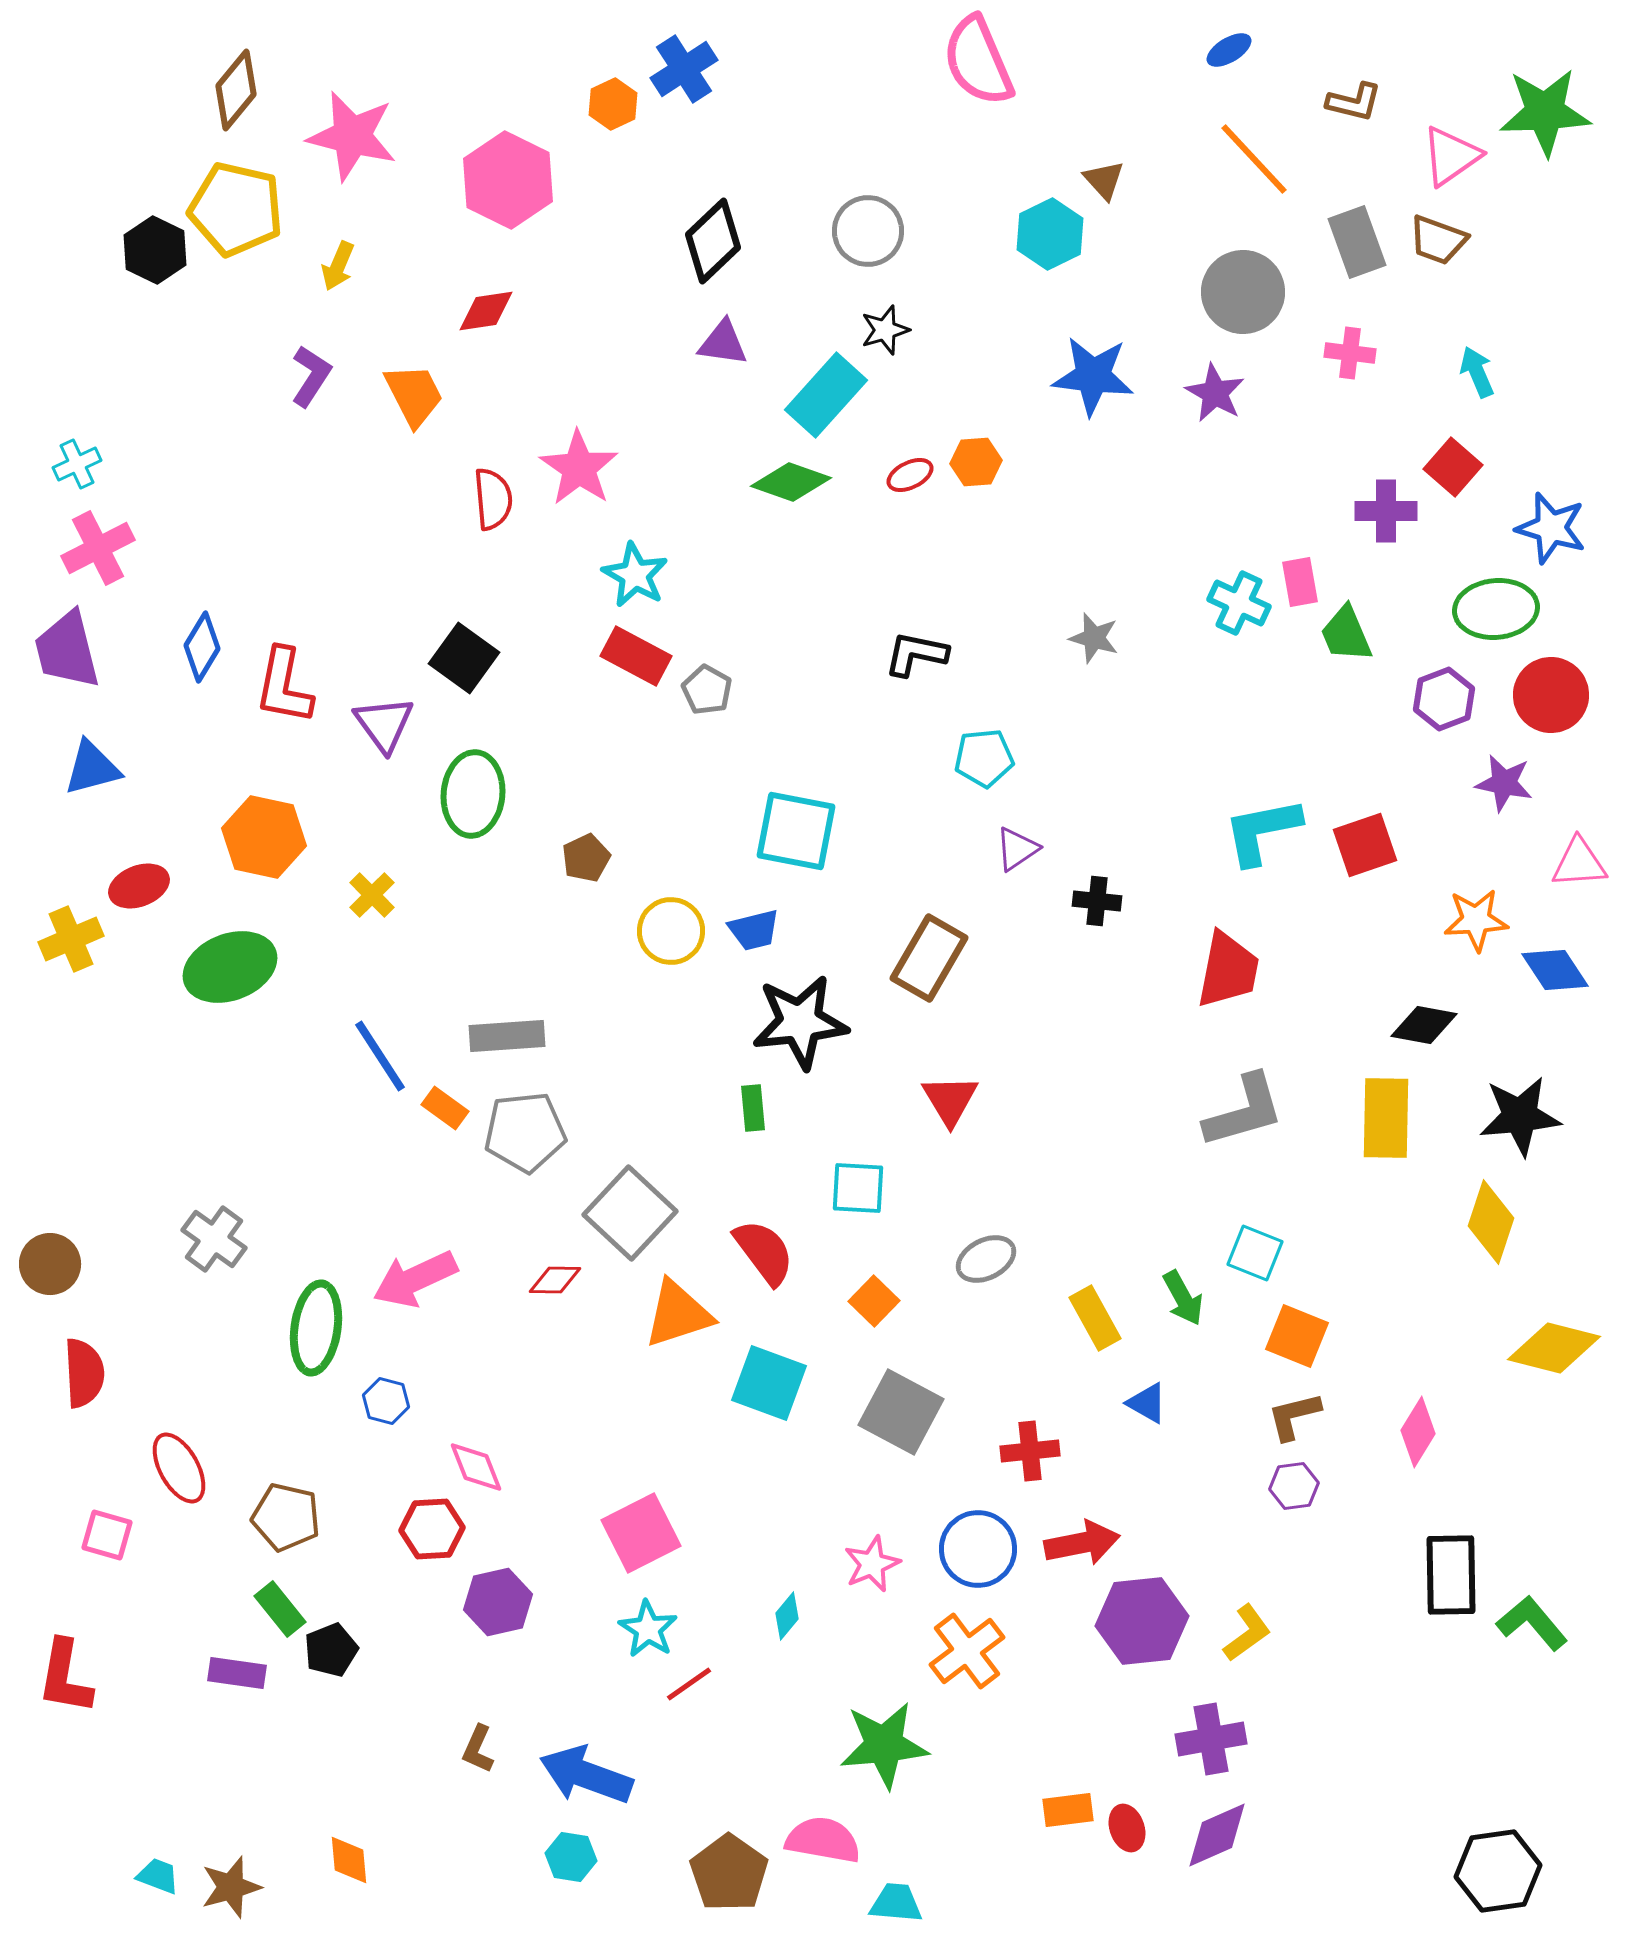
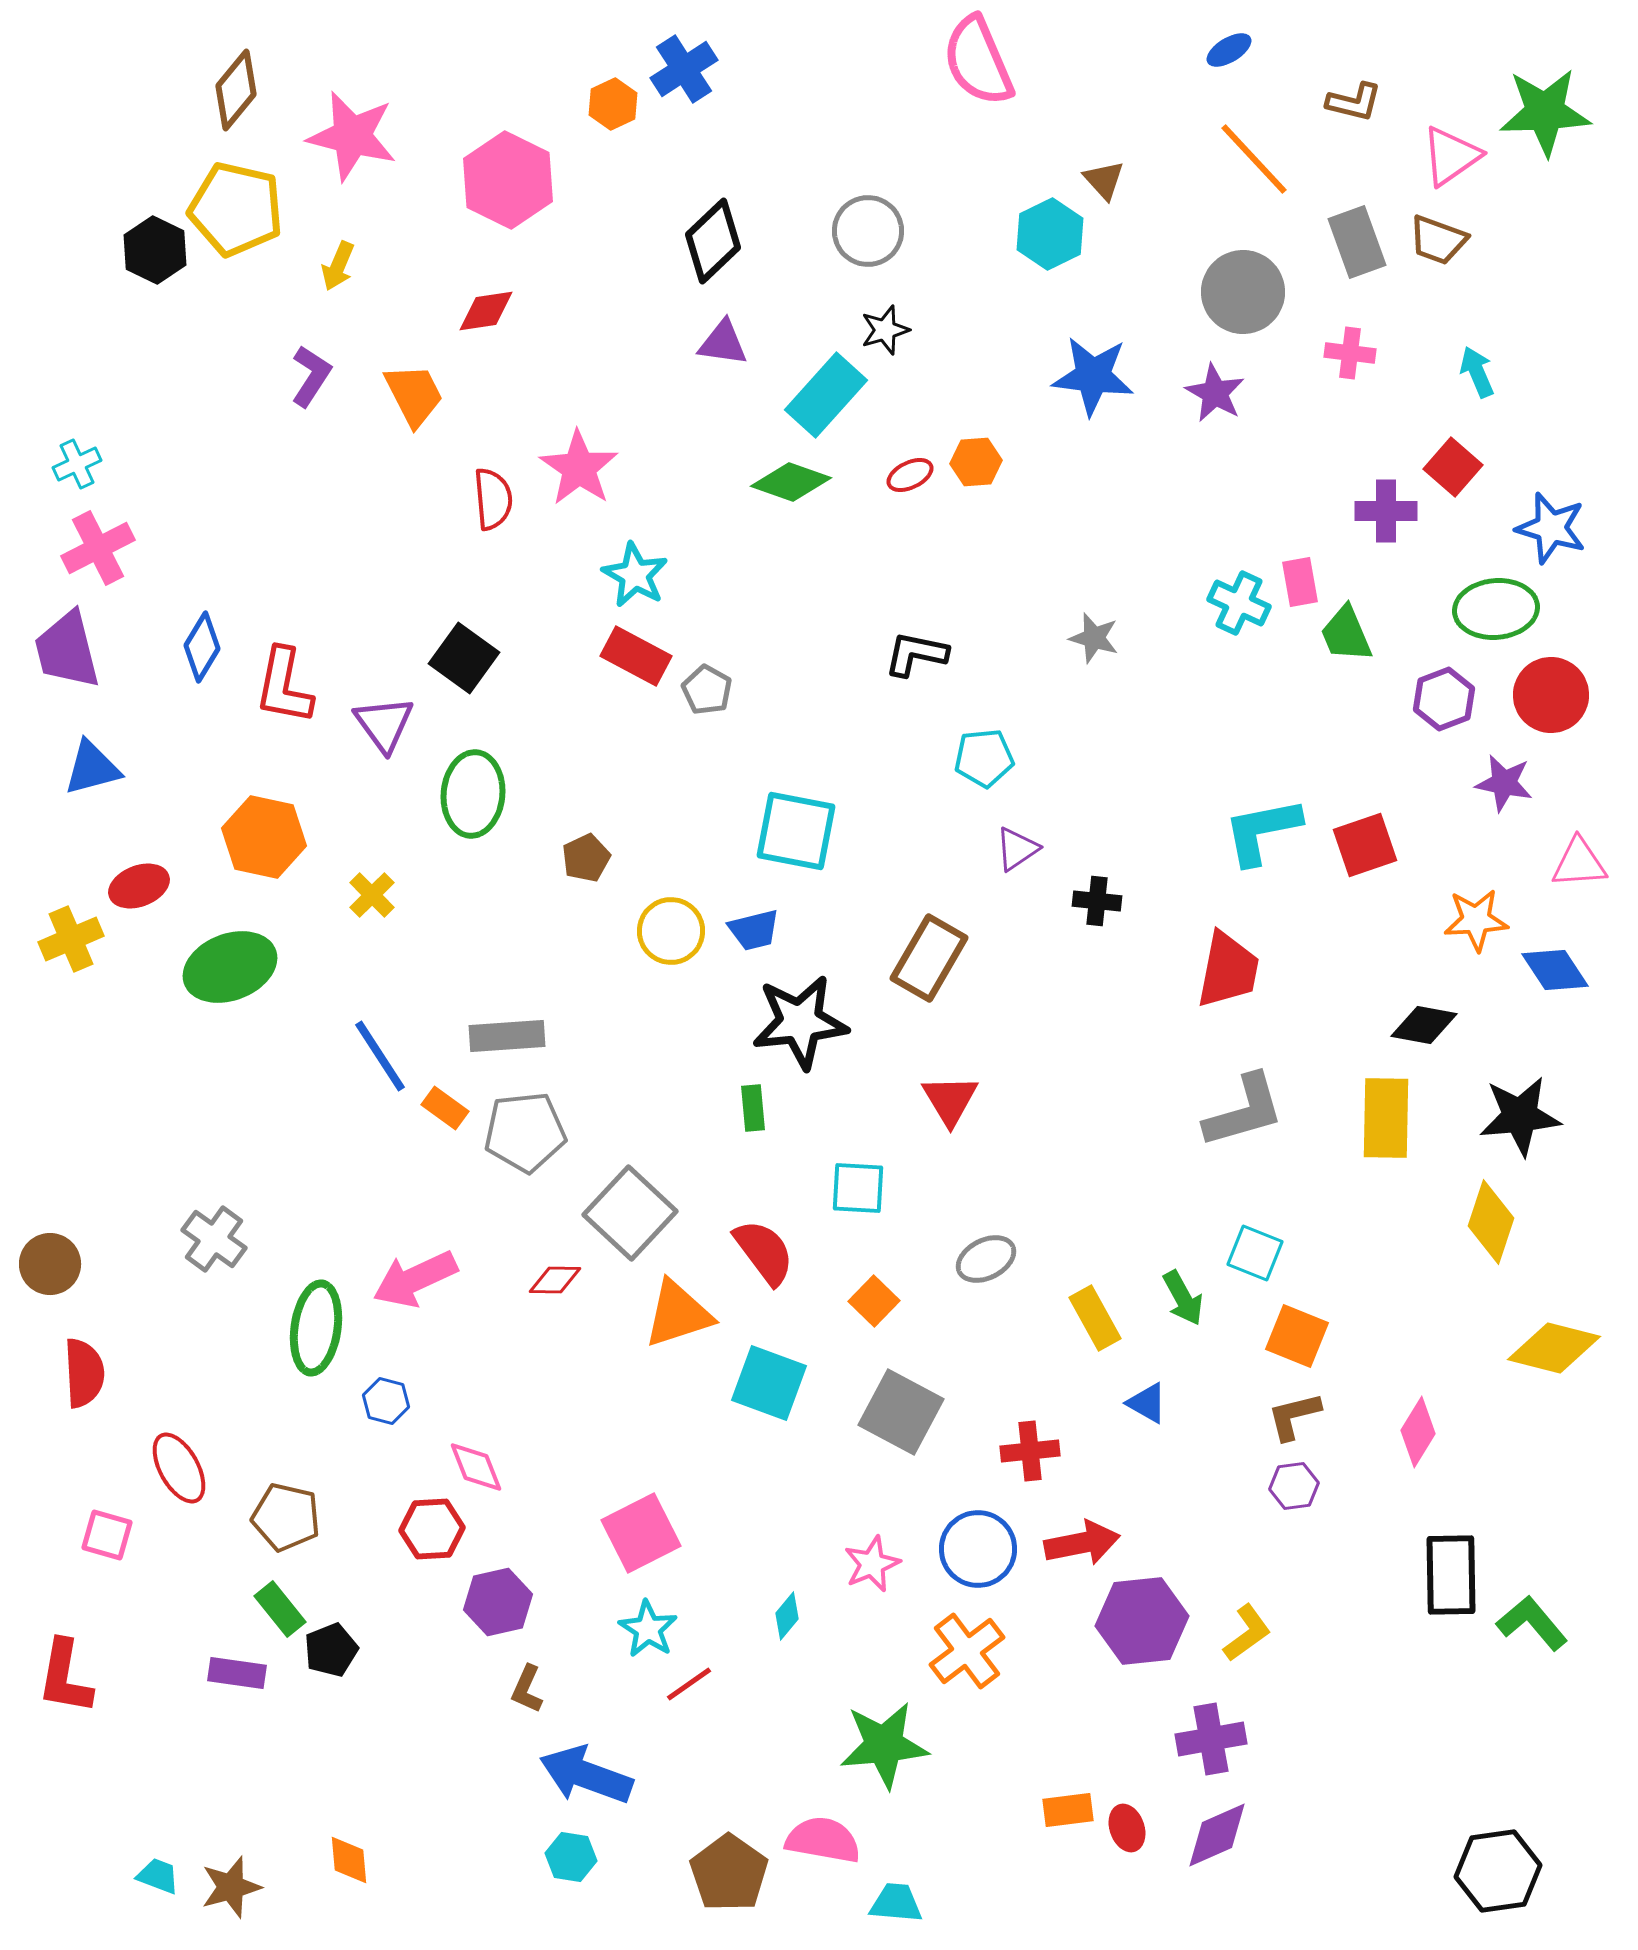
brown L-shape at (478, 1749): moved 49 px right, 60 px up
